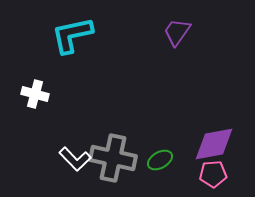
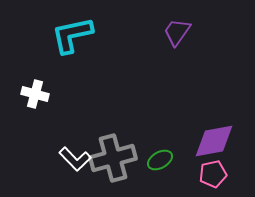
purple diamond: moved 3 px up
gray cross: rotated 27 degrees counterclockwise
pink pentagon: rotated 8 degrees counterclockwise
